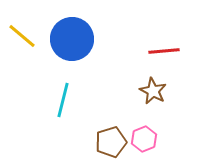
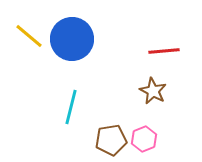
yellow line: moved 7 px right
cyan line: moved 8 px right, 7 px down
brown pentagon: moved 2 px up; rotated 8 degrees clockwise
